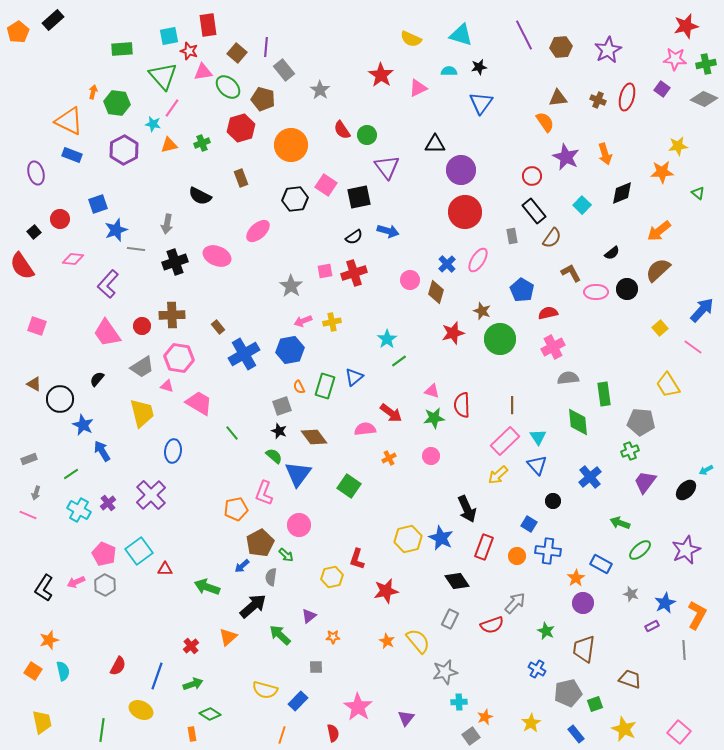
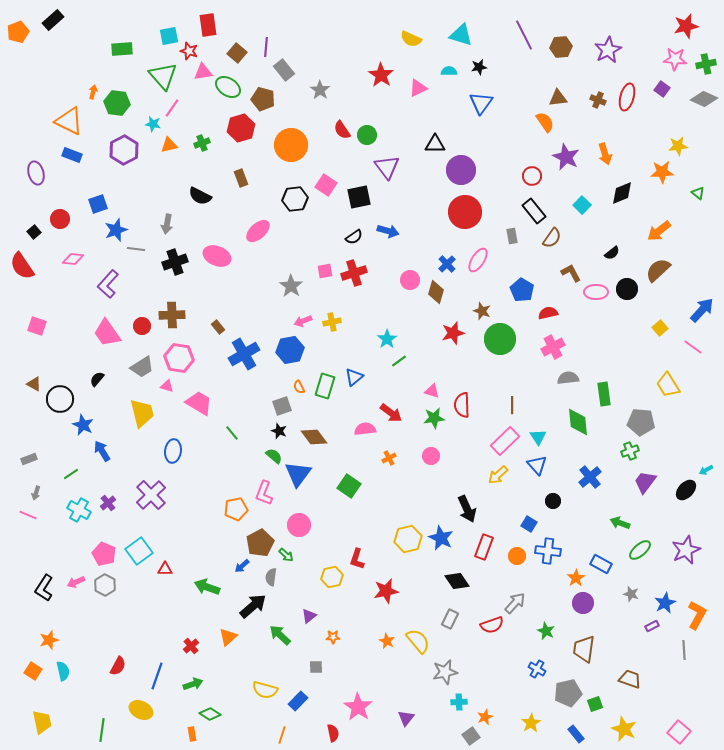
orange pentagon at (18, 32): rotated 10 degrees clockwise
green ellipse at (228, 87): rotated 10 degrees counterclockwise
